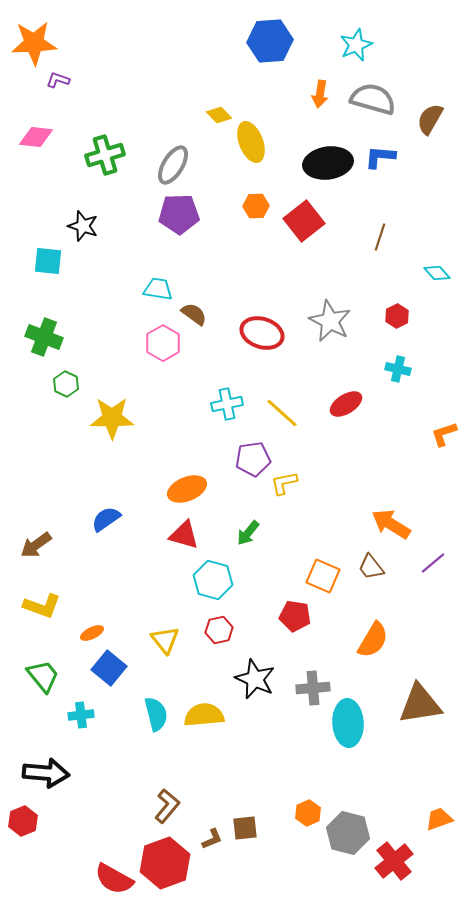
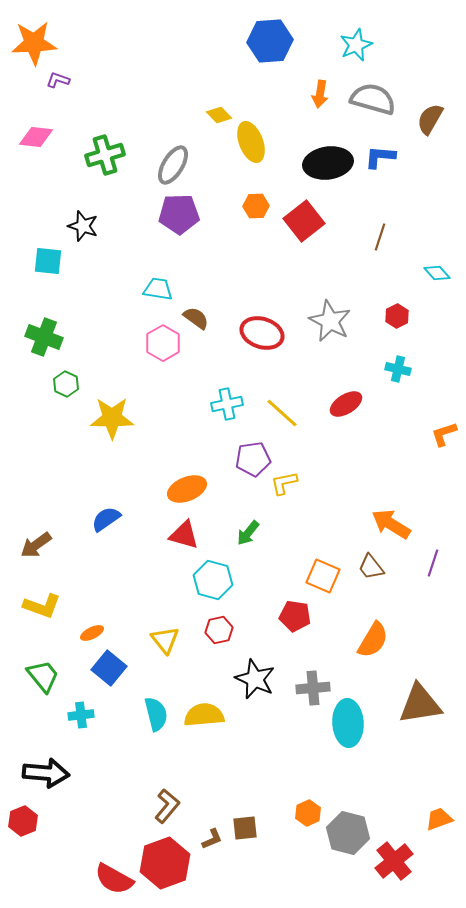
brown semicircle at (194, 314): moved 2 px right, 4 px down
purple line at (433, 563): rotated 32 degrees counterclockwise
